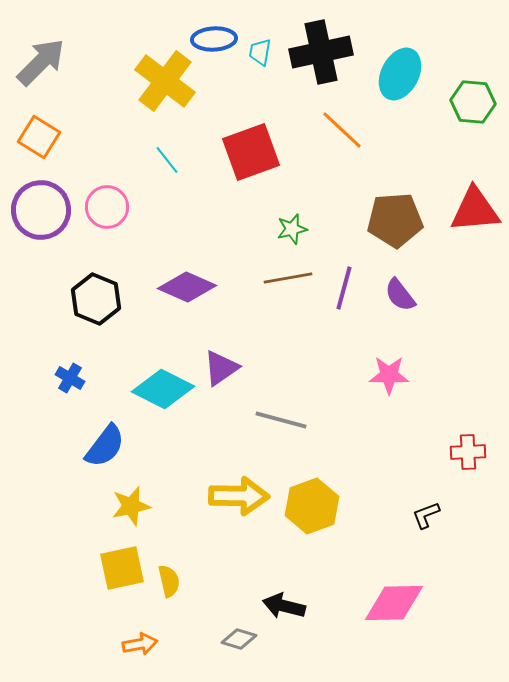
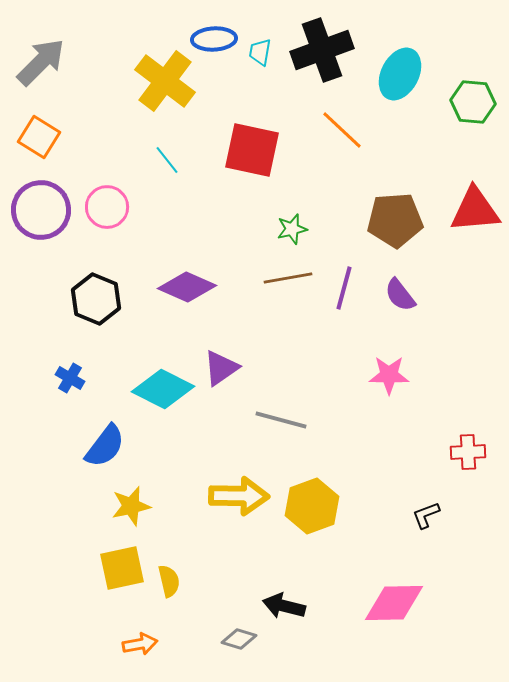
black cross: moved 1 px right, 2 px up; rotated 8 degrees counterclockwise
red square: moved 1 px right, 2 px up; rotated 32 degrees clockwise
